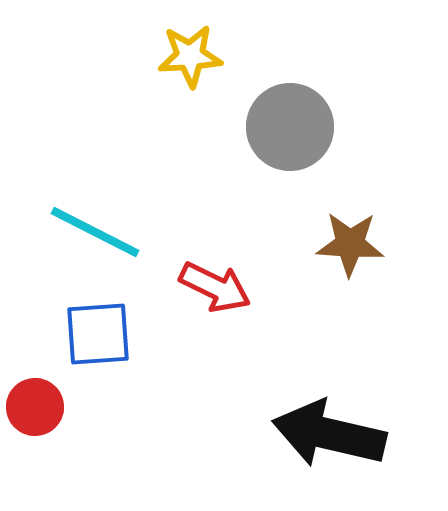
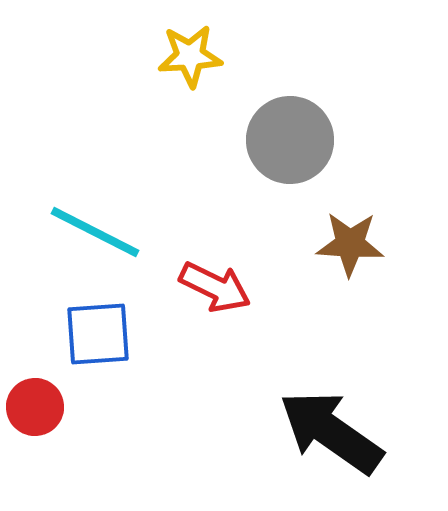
gray circle: moved 13 px down
black arrow: moved 2 px right, 2 px up; rotated 22 degrees clockwise
